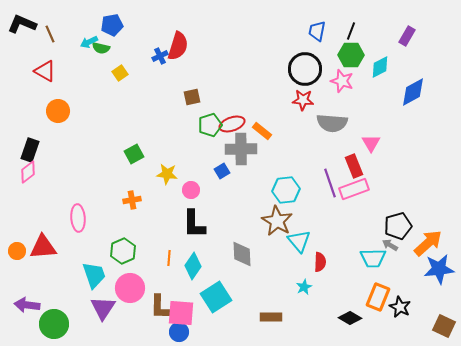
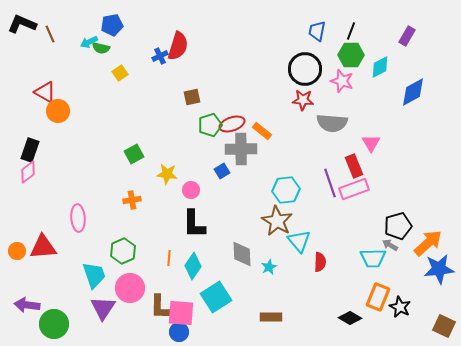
red triangle at (45, 71): moved 21 px down
cyan star at (304, 287): moved 35 px left, 20 px up
